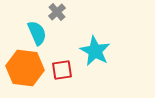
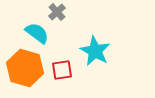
cyan semicircle: rotated 30 degrees counterclockwise
orange hexagon: rotated 9 degrees clockwise
